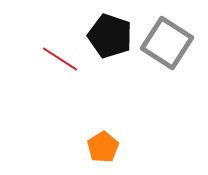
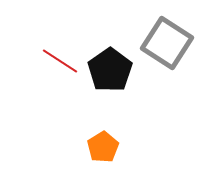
black pentagon: moved 34 px down; rotated 18 degrees clockwise
red line: moved 2 px down
